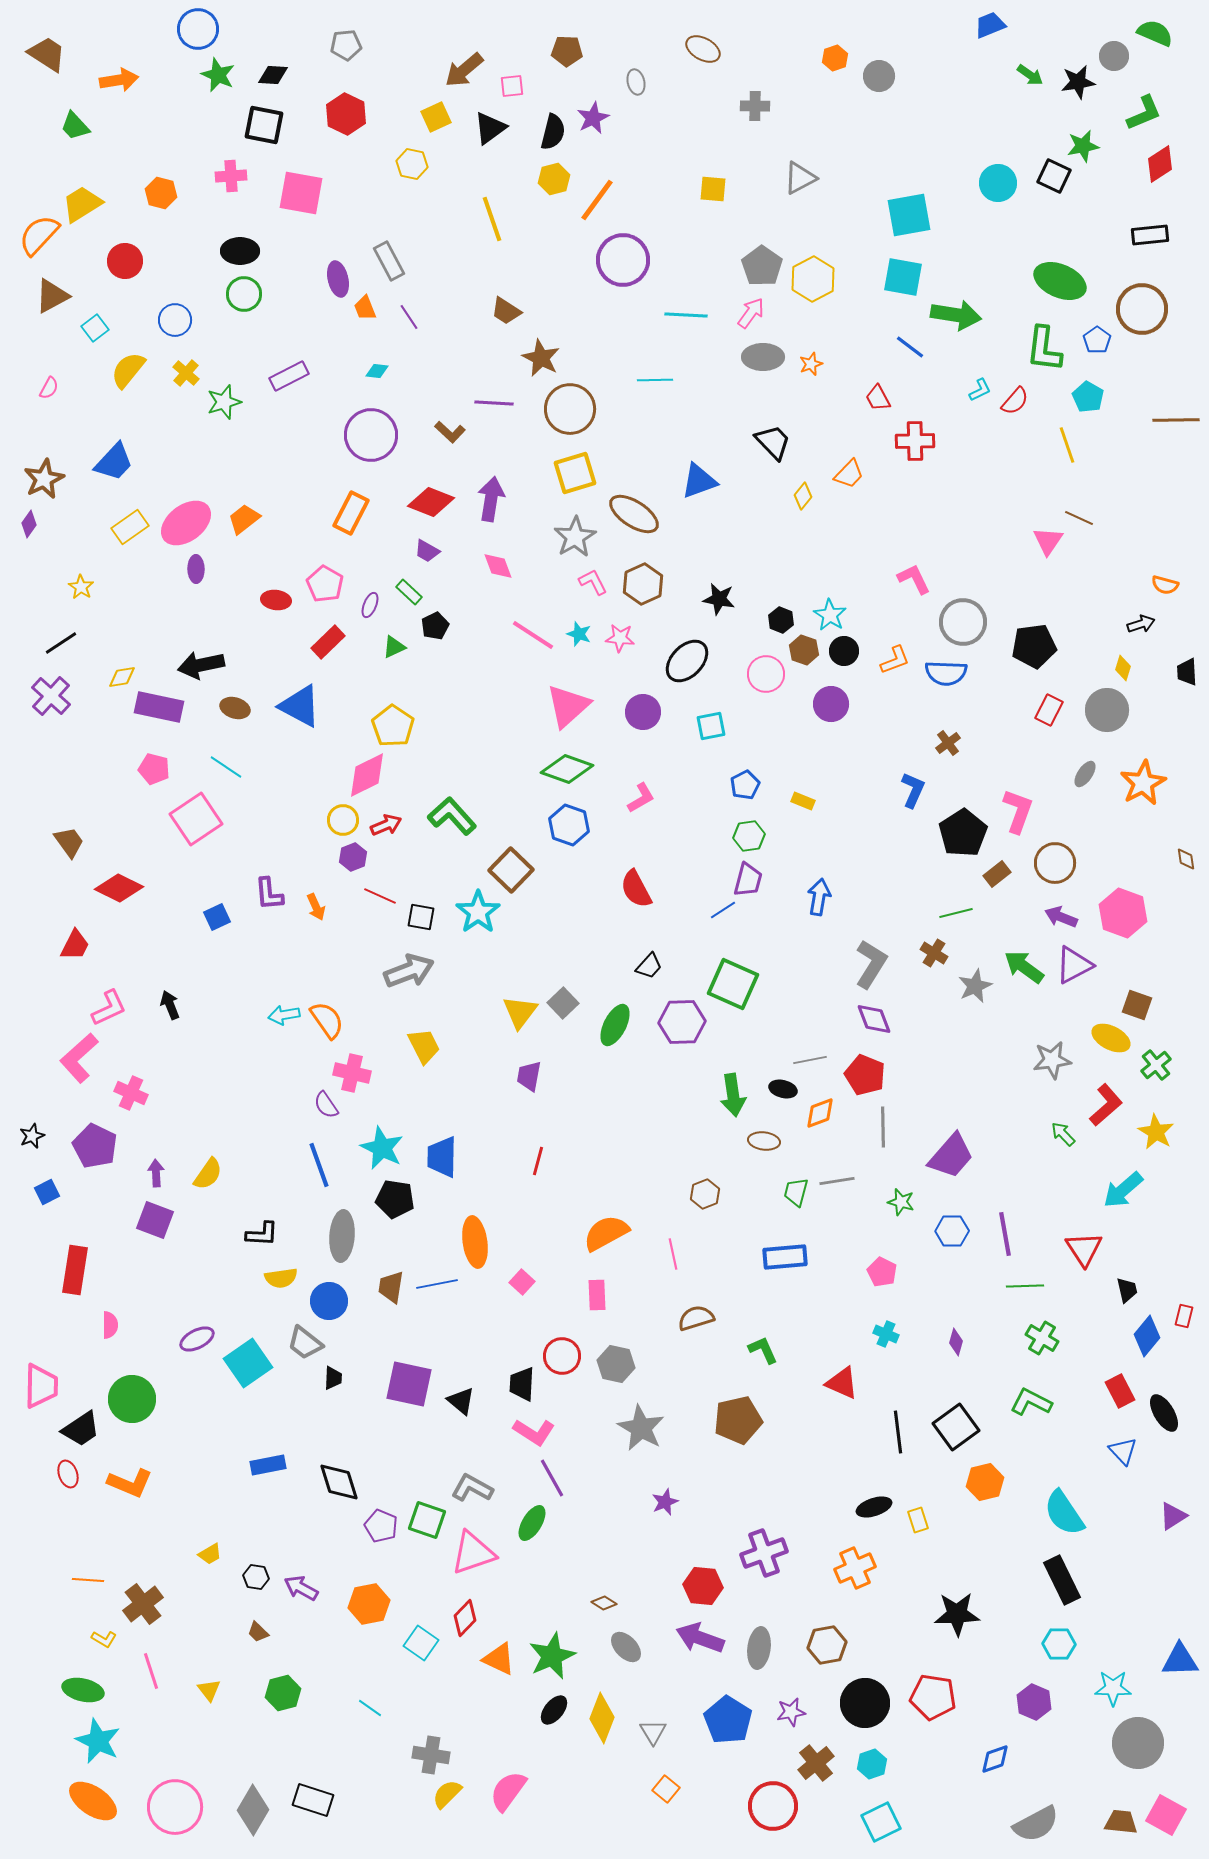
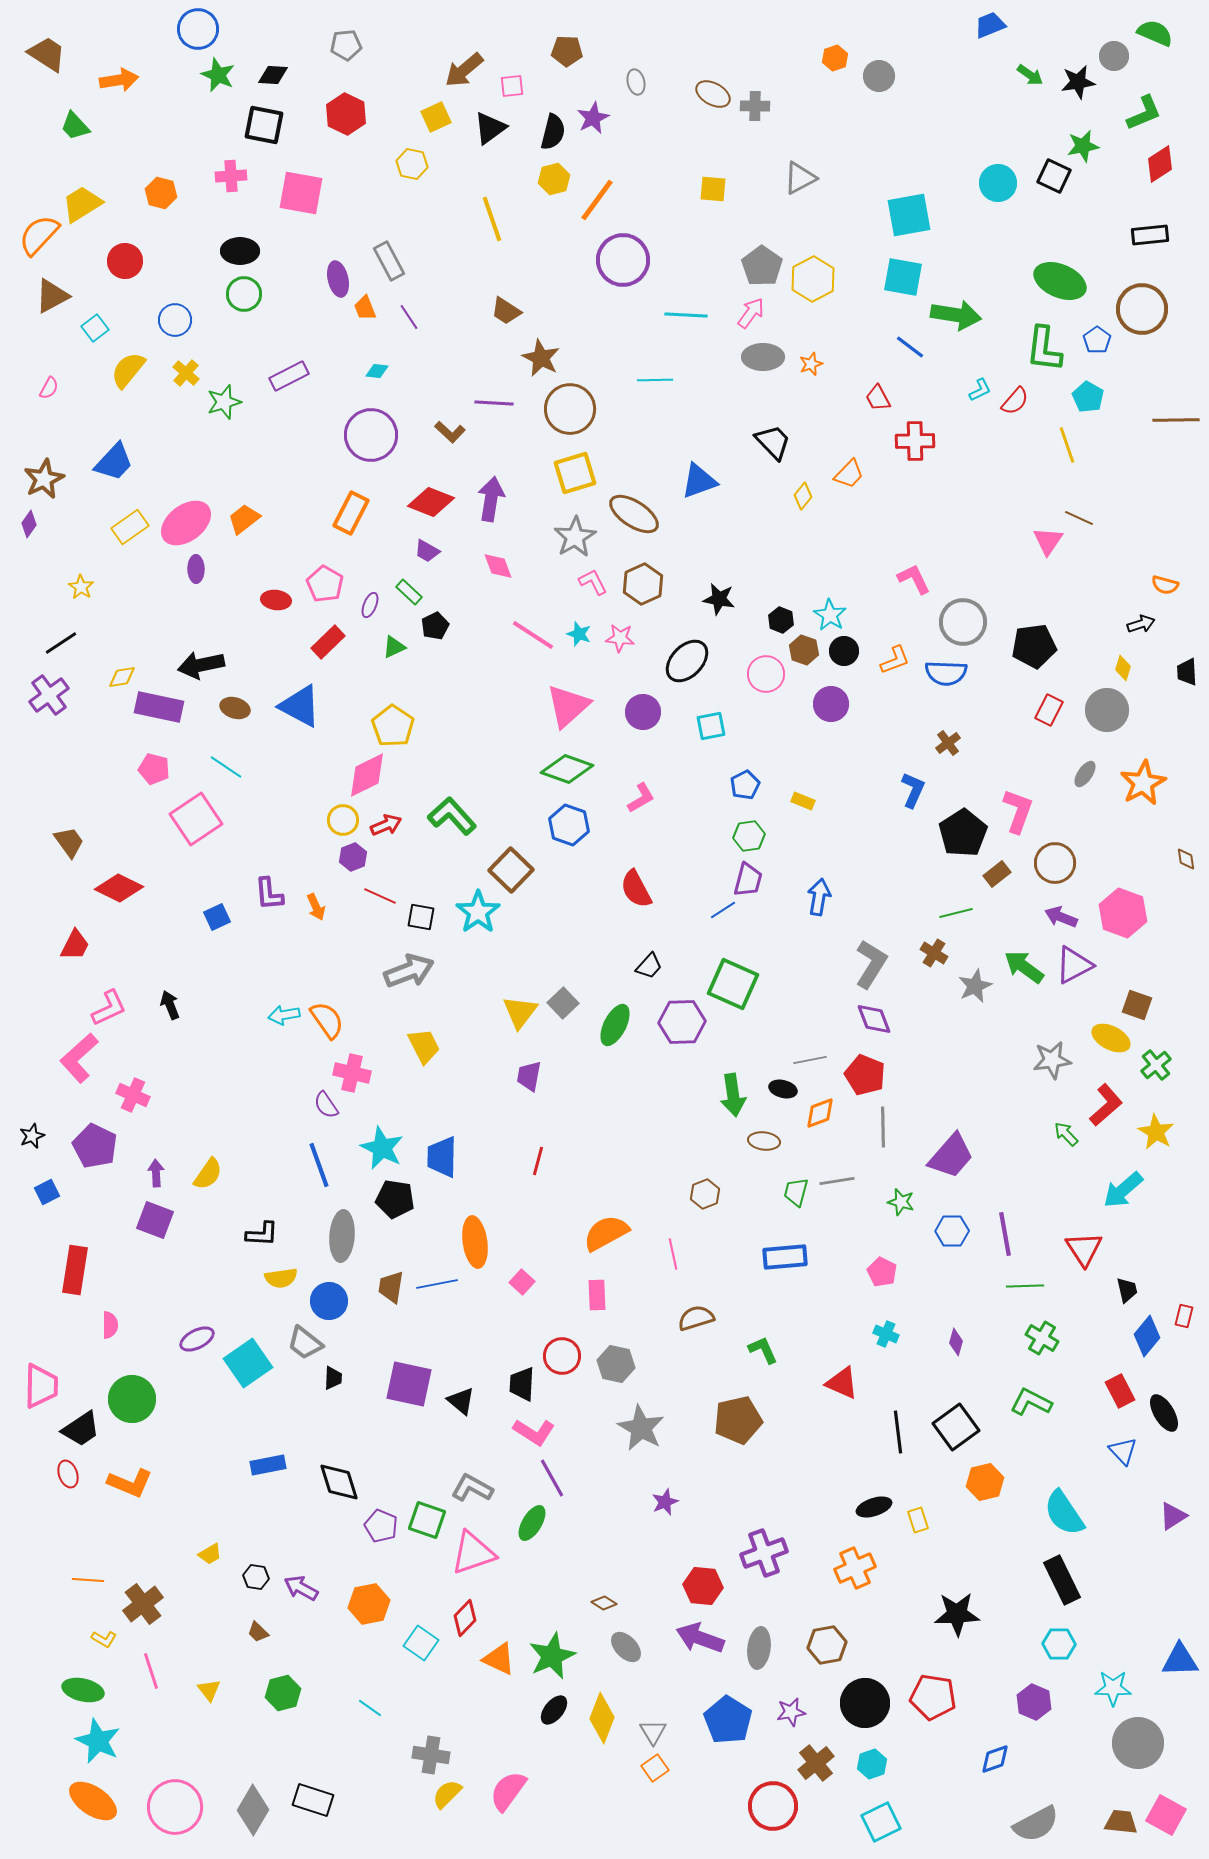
brown ellipse at (703, 49): moved 10 px right, 45 px down
purple cross at (51, 696): moved 2 px left, 1 px up; rotated 12 degrees clockwise
pink cross at (131, 1093): moved 2 px right, 2 px down
green arrow at (1063, 1134): moved 3 px right
orange square at (666, 1789): moved 11 px left, 21 px up; rotated 16 degrees clockwise
